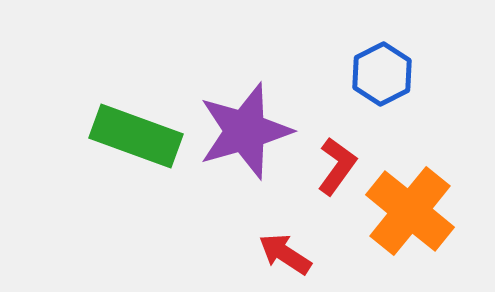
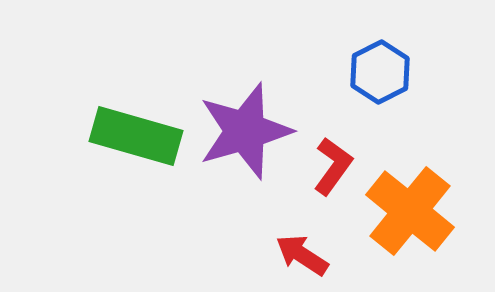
blue hexagon: moved 2 px left, 2 px up
green rectangle: rotated 4 degrees counterclockwise
red L-shape: moved 4 px left
red arrow: moved 17 px right, 1 px down
